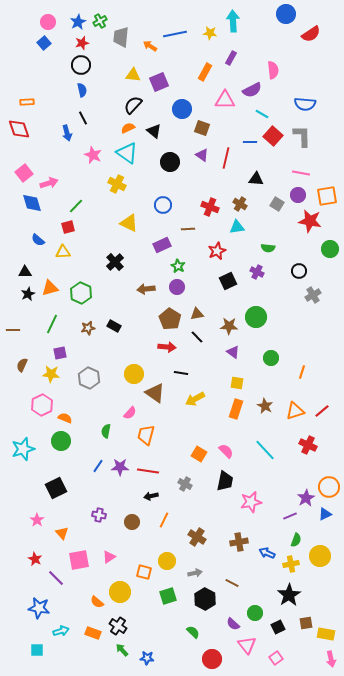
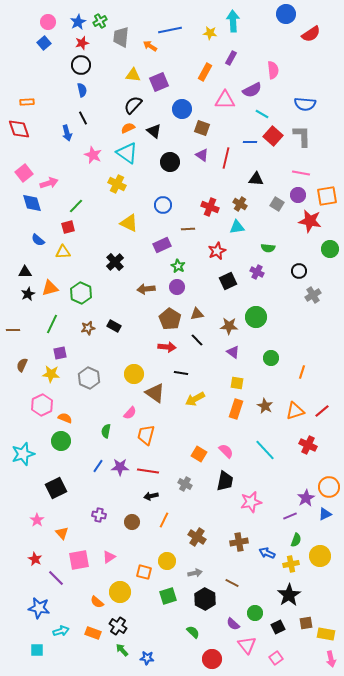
blue line at (175, 34): moved 5 px left, 4 px up
black line at (197, 337): moved 3 px down
cyan star at (23, 449): moved 5 px down
